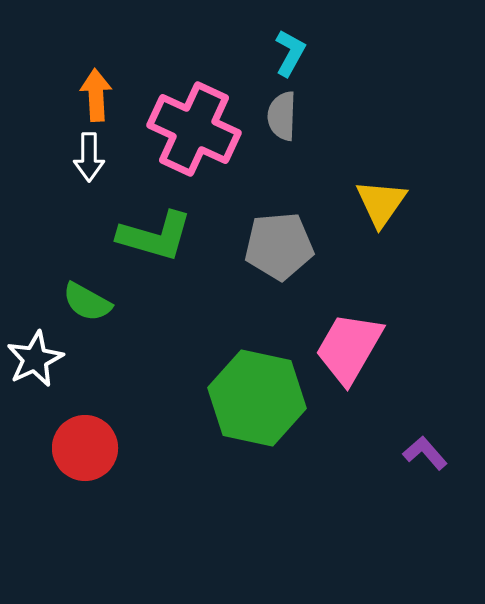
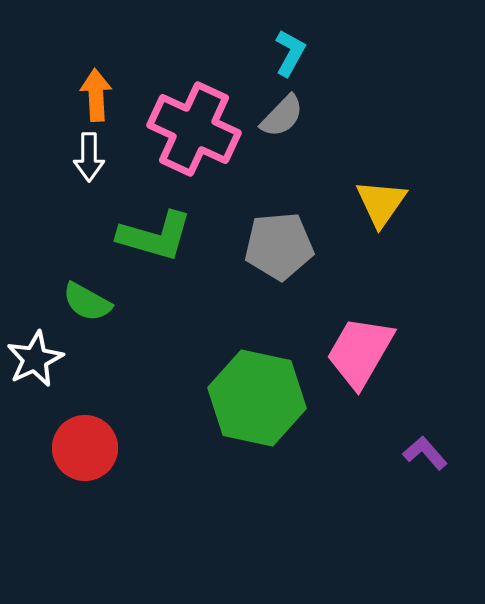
gray semicircle: rotated 138 degrees counterclockwise
pink trapezoid: moved 11 px right, 4 px down
